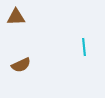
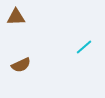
cyan line: rotated 54 degrees clockwise
